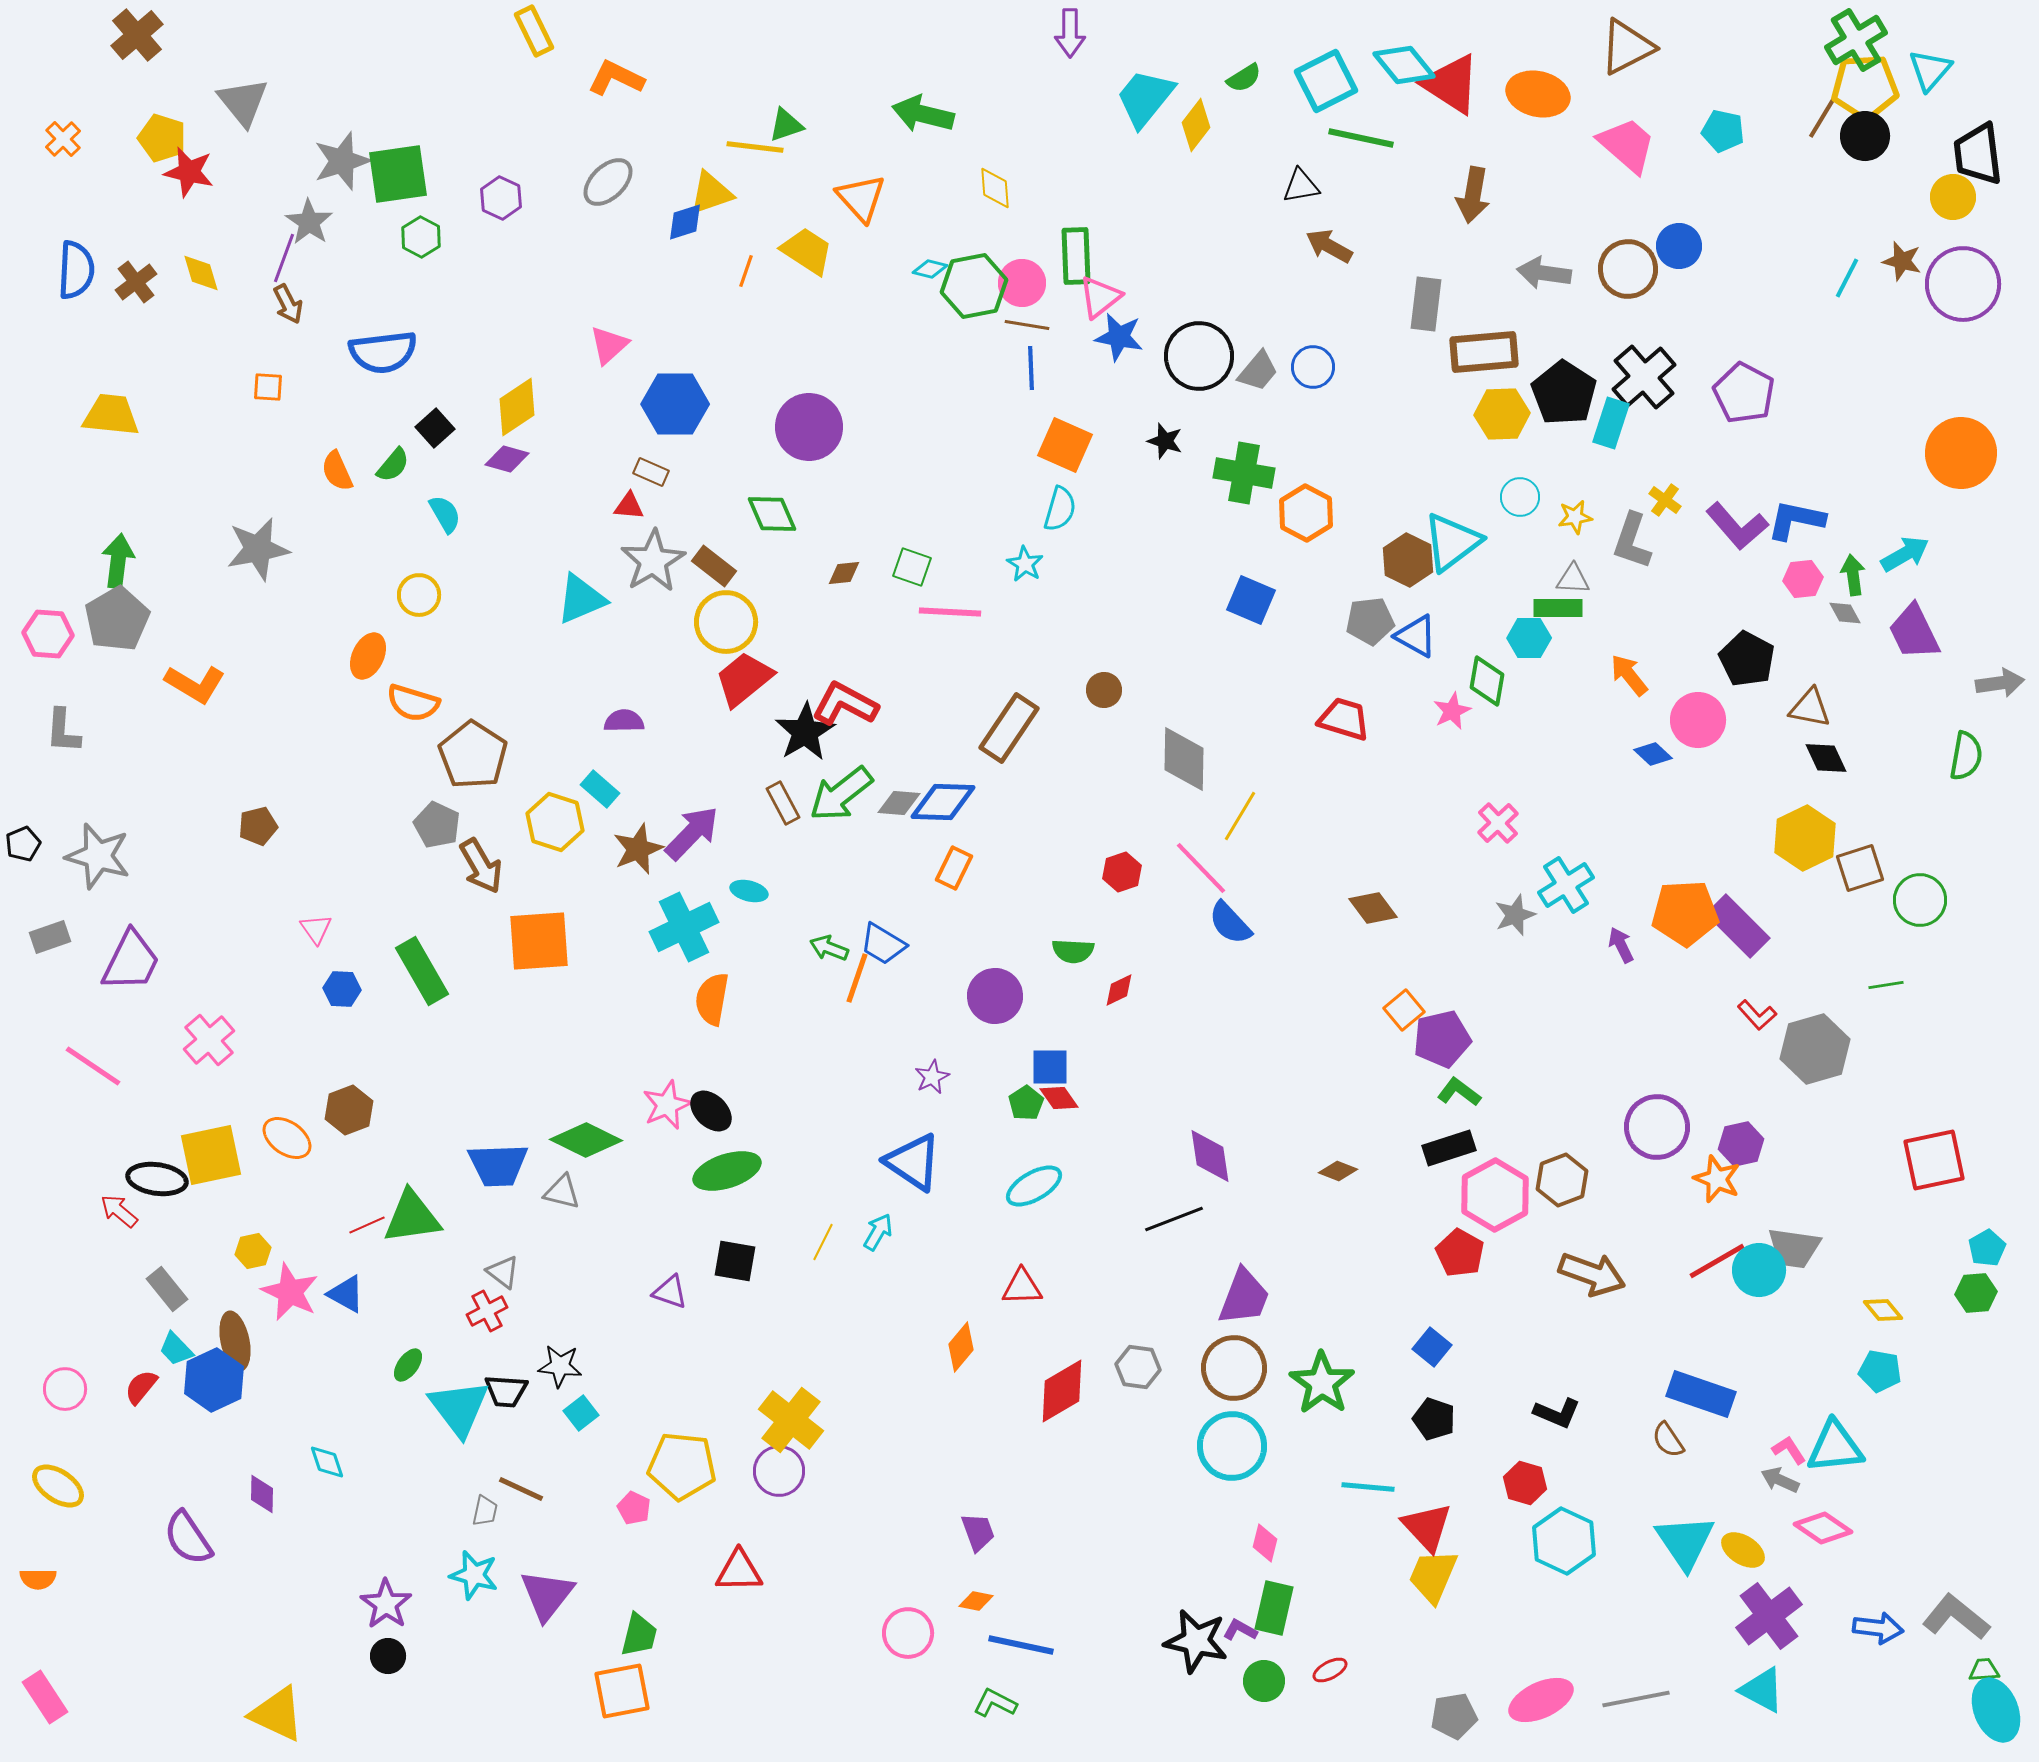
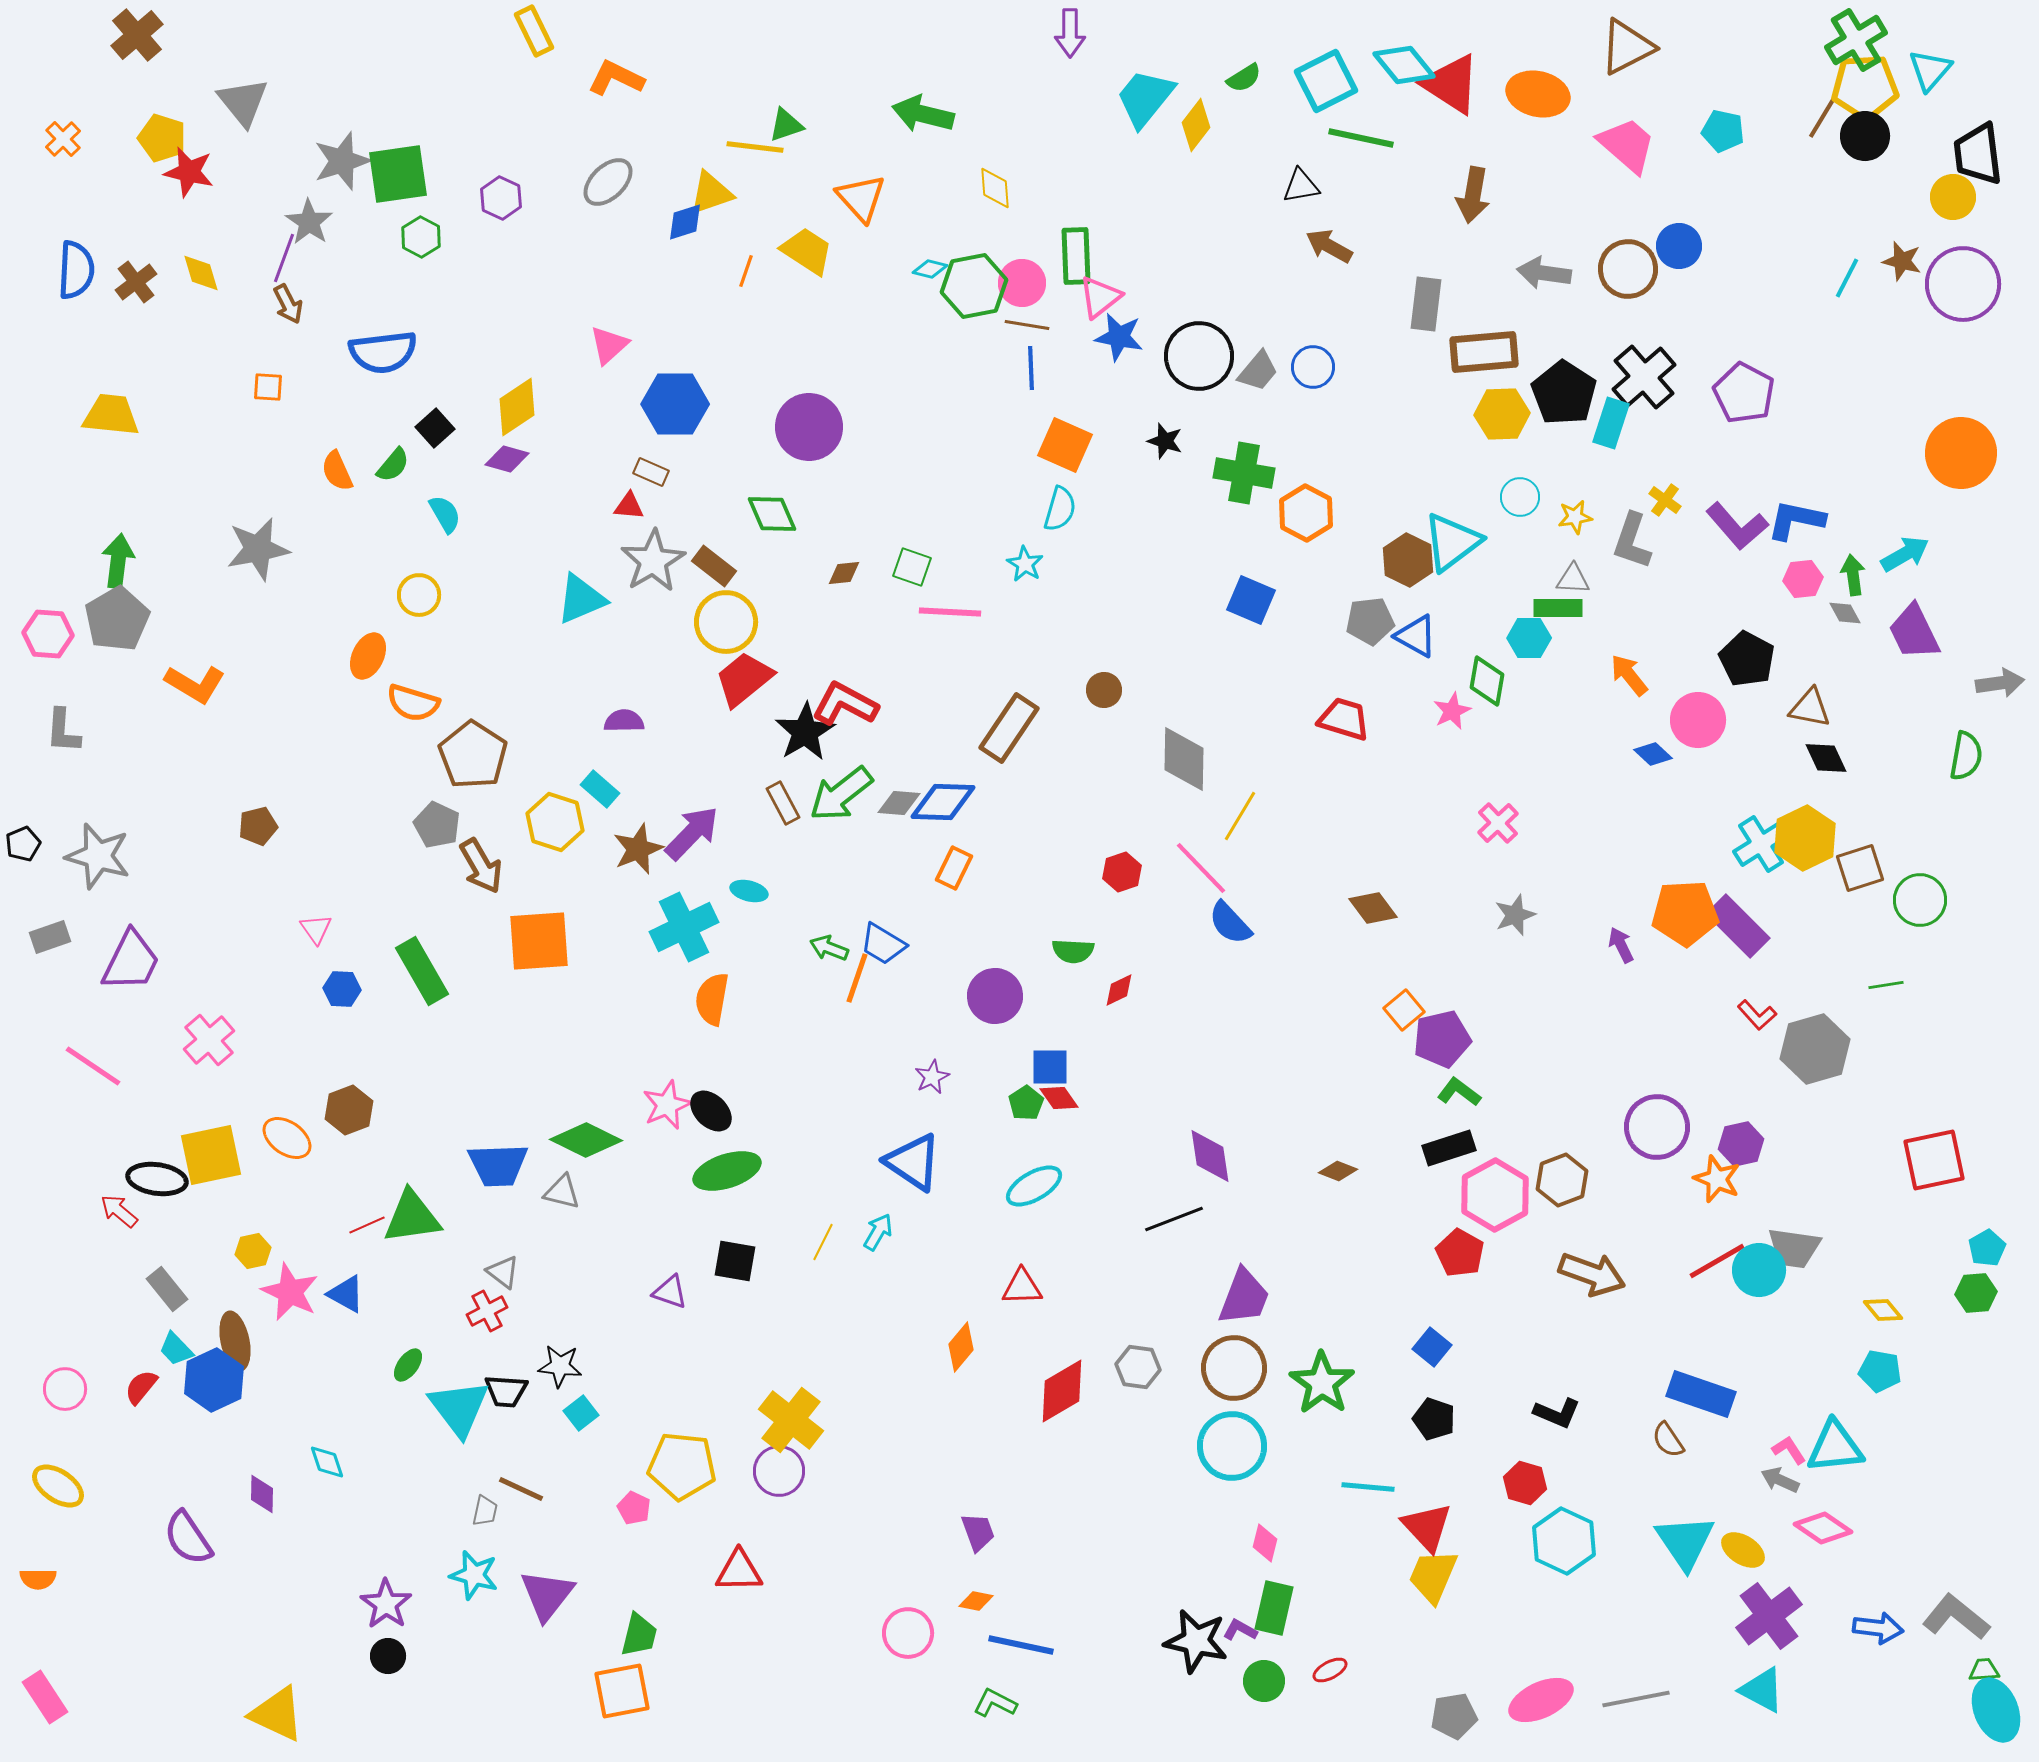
cyan cross at (1566, 885): moved 195 px right, 41 px up
